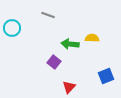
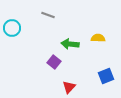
yellow semicircle: moved 6 px right
